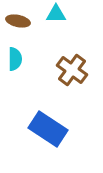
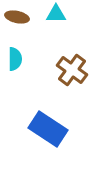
brown ellipse: moved 1 px left, 4 px up
